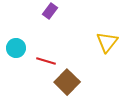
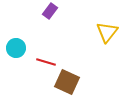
yellow triangle: moved 10 px up
red line: moved 1 px down
brown square: rotated 20 degrees counterclockwise
